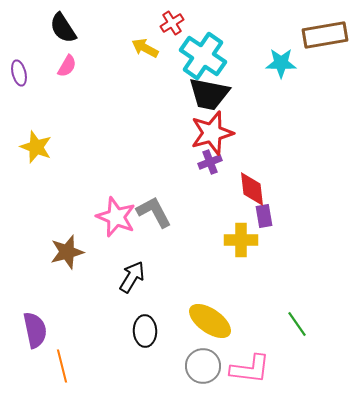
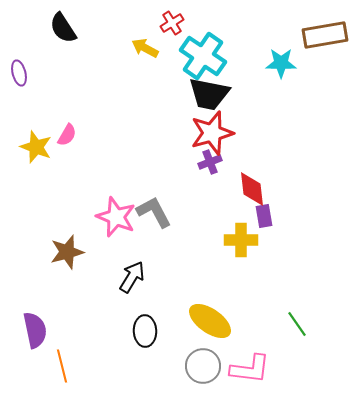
pink semicircle: moved 69 px down
